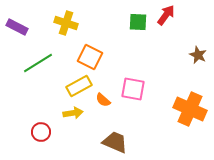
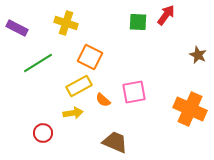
purple rectangle: moved 1 px down
pink square: moved 1 px right, 3 px down; rotated 20 degrees counterclockwise
red circle: moved 2 px right, 1 px down
